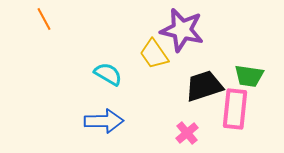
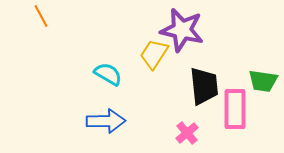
orange line: moved 3 px left, 3 px up
yellow trapezoid: rotated 68 degrees clockwise
green trapezoid: moved 14 px right, 5 px down
black trapezoid: rotated 102 degrees clockwise
pink rectangle: rotated 6 degrees counterclockwise
blue arrow: moved 2 px right
